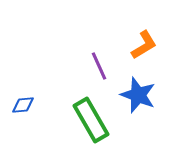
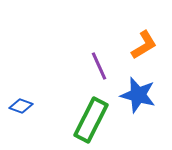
blue star: rotated 6 degrees counterclockwise
blue diamond: moved 2 px left, 1 px down; rotated 25 degrees clockwise
green rectangle: rotated 57 degrees clockwise
